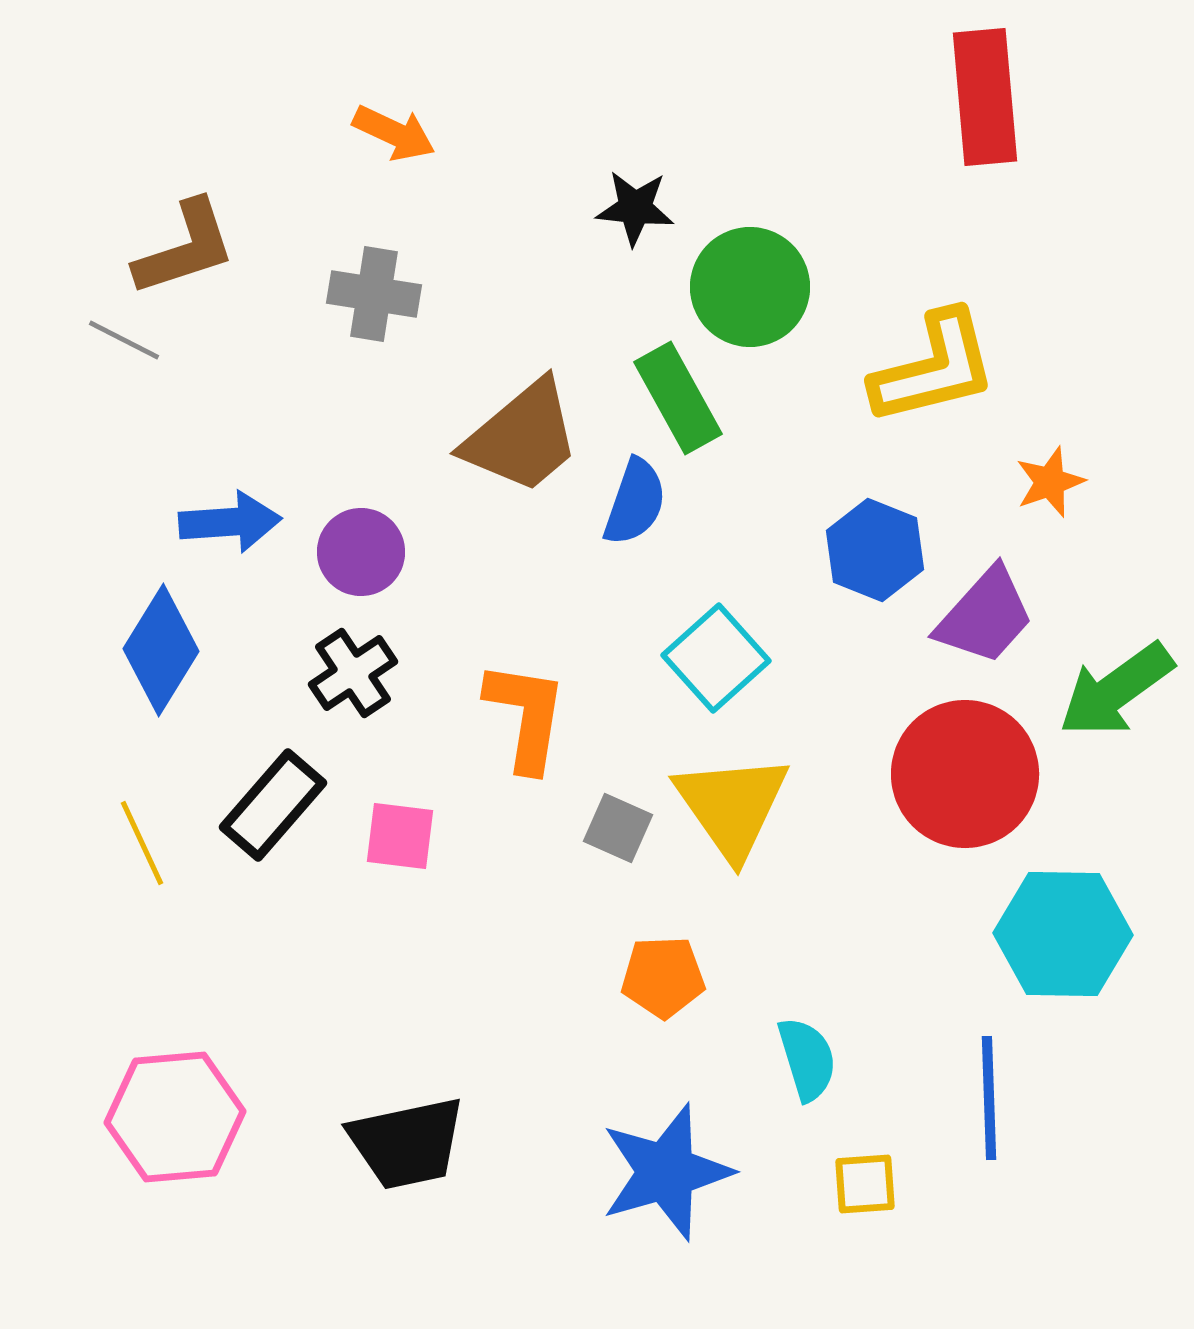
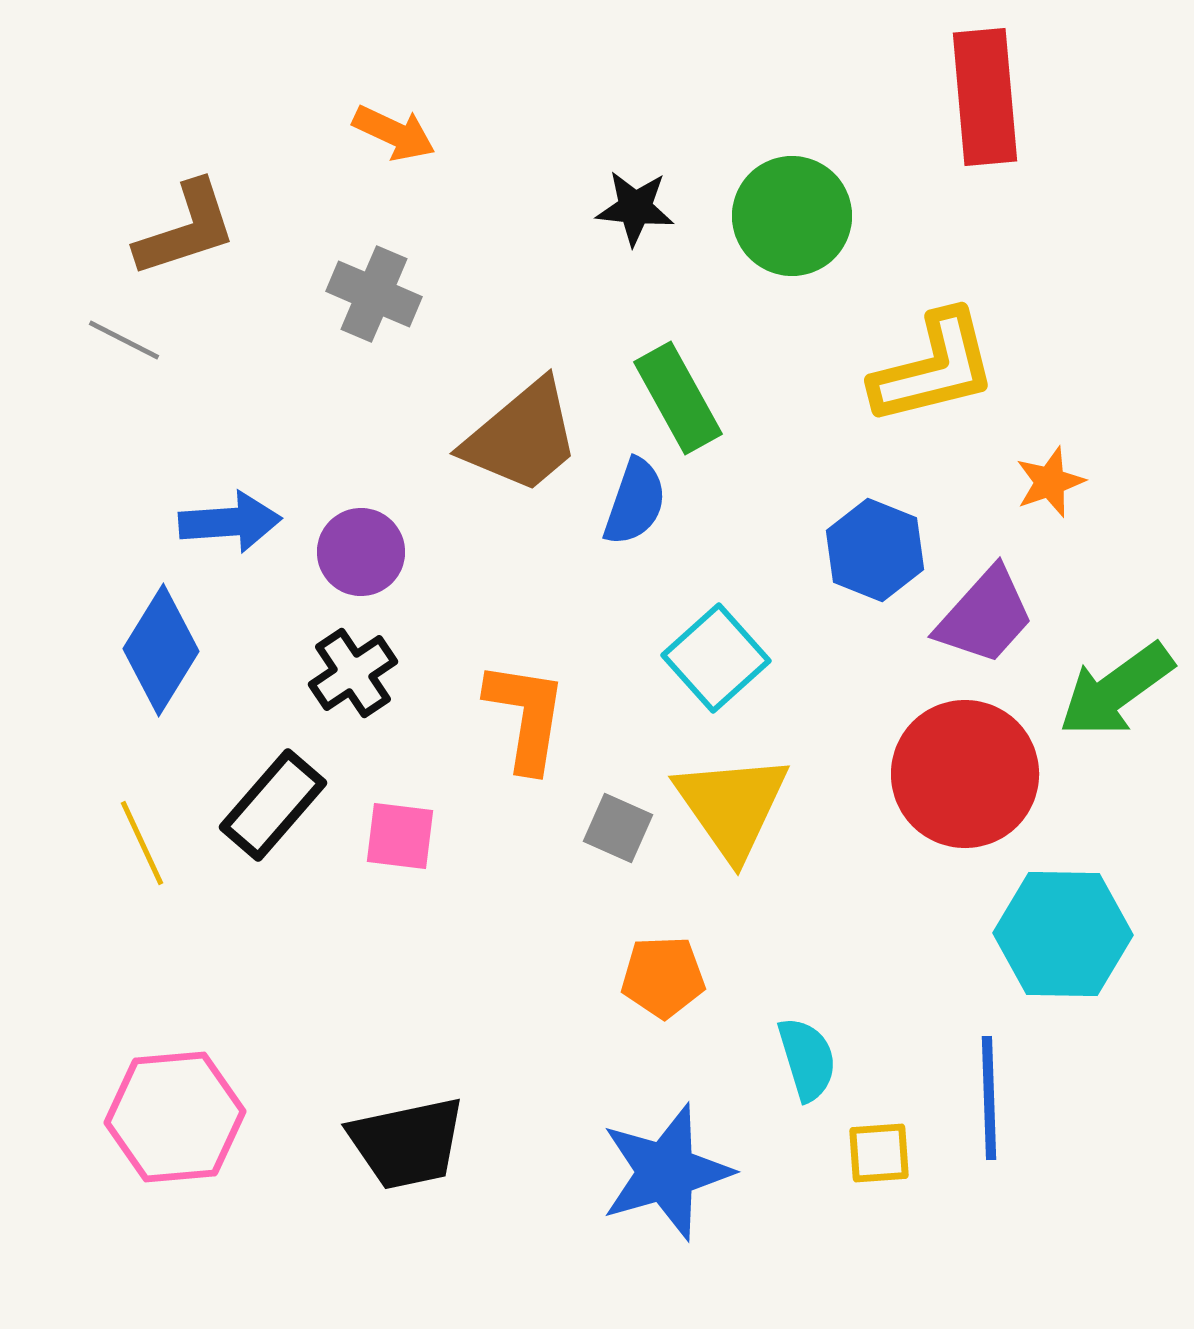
brown L-shape: moved 1 px right, 19 px up
green circle: moved 42 px right, 71 px up
gray cross: rotated 14 degrees clockwise
yellow square: moved 14 px right, 31 px up
